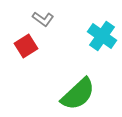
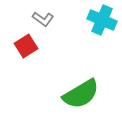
cyan cross: moved 16 px up; rotated 12 degrees counterclockwise
green semicircle: moved 3 px right; rotated 12 degrees clockwise
